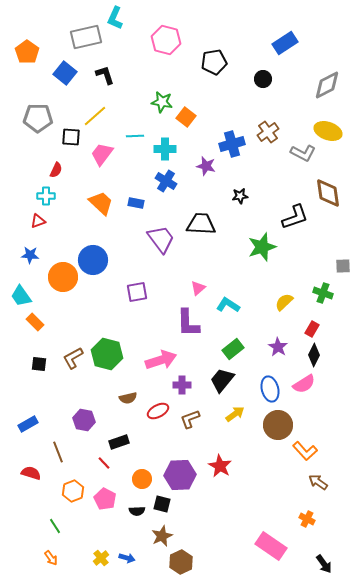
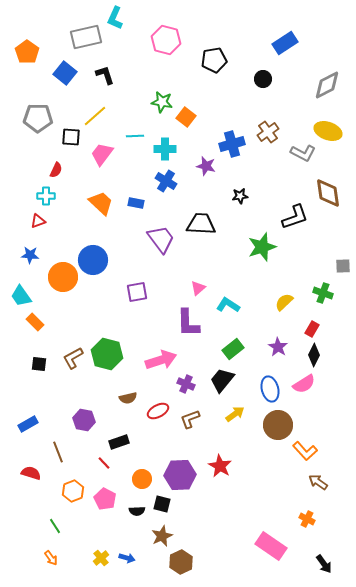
black pentagon at (214, 62): moved 2 px up
purple cross at (182, 385): moved 4 px right, 1 px up; rotated 24 degrees clockwise
